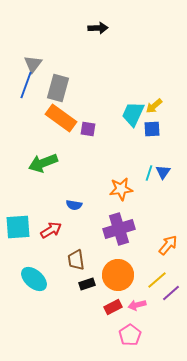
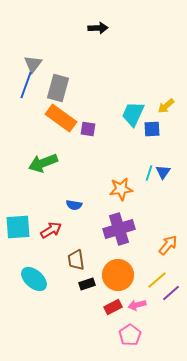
yellow arrow: moved 12 px right
